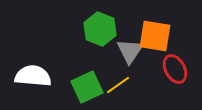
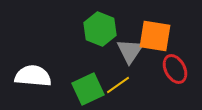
green square: moved 1 px right, 2 px down
